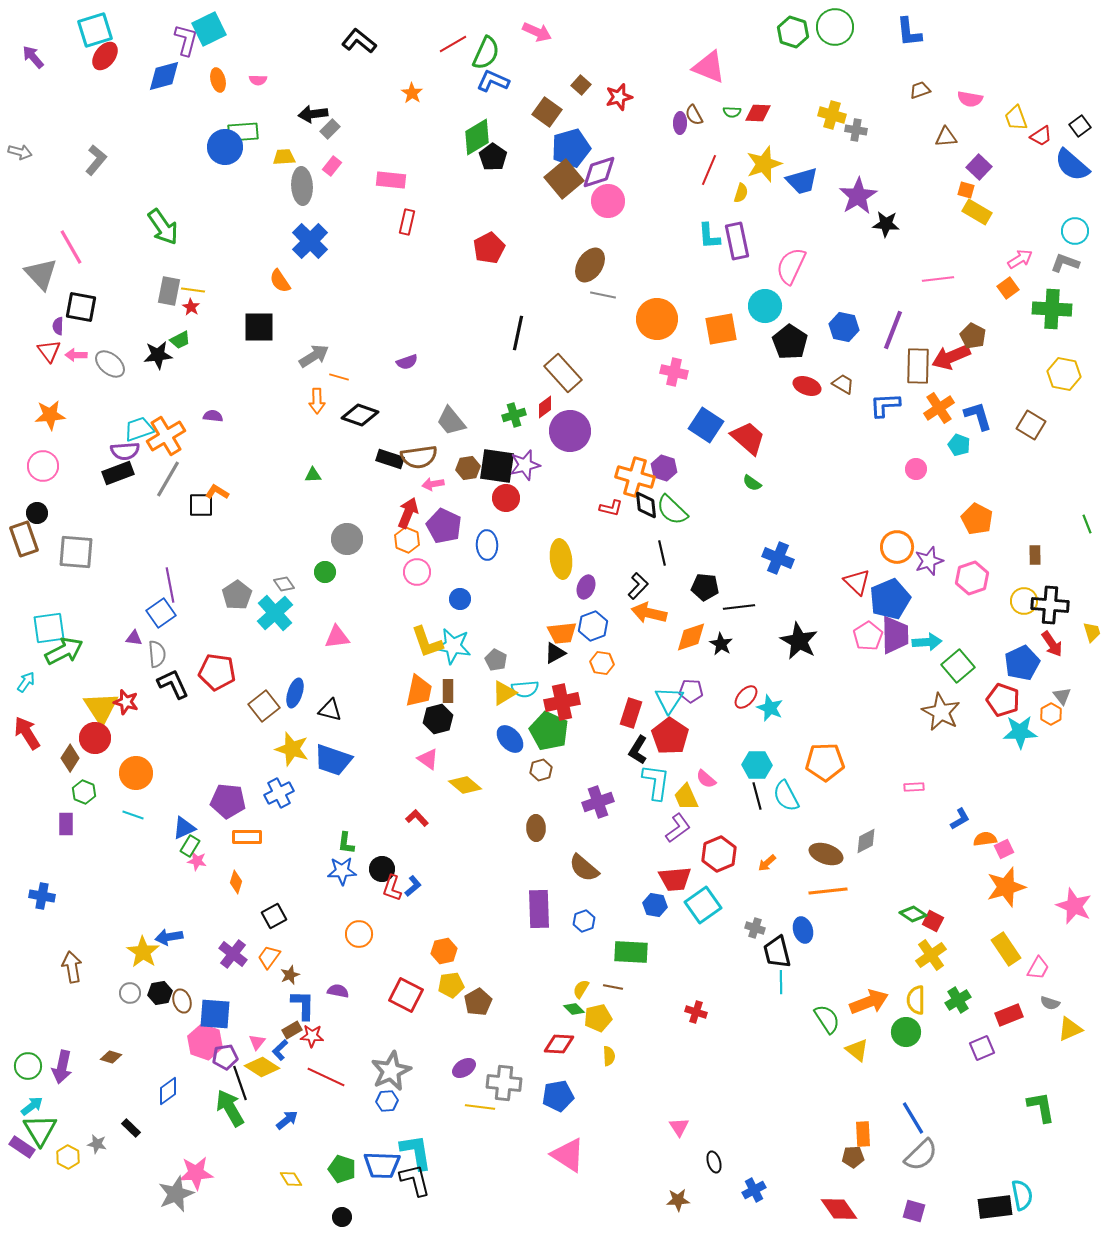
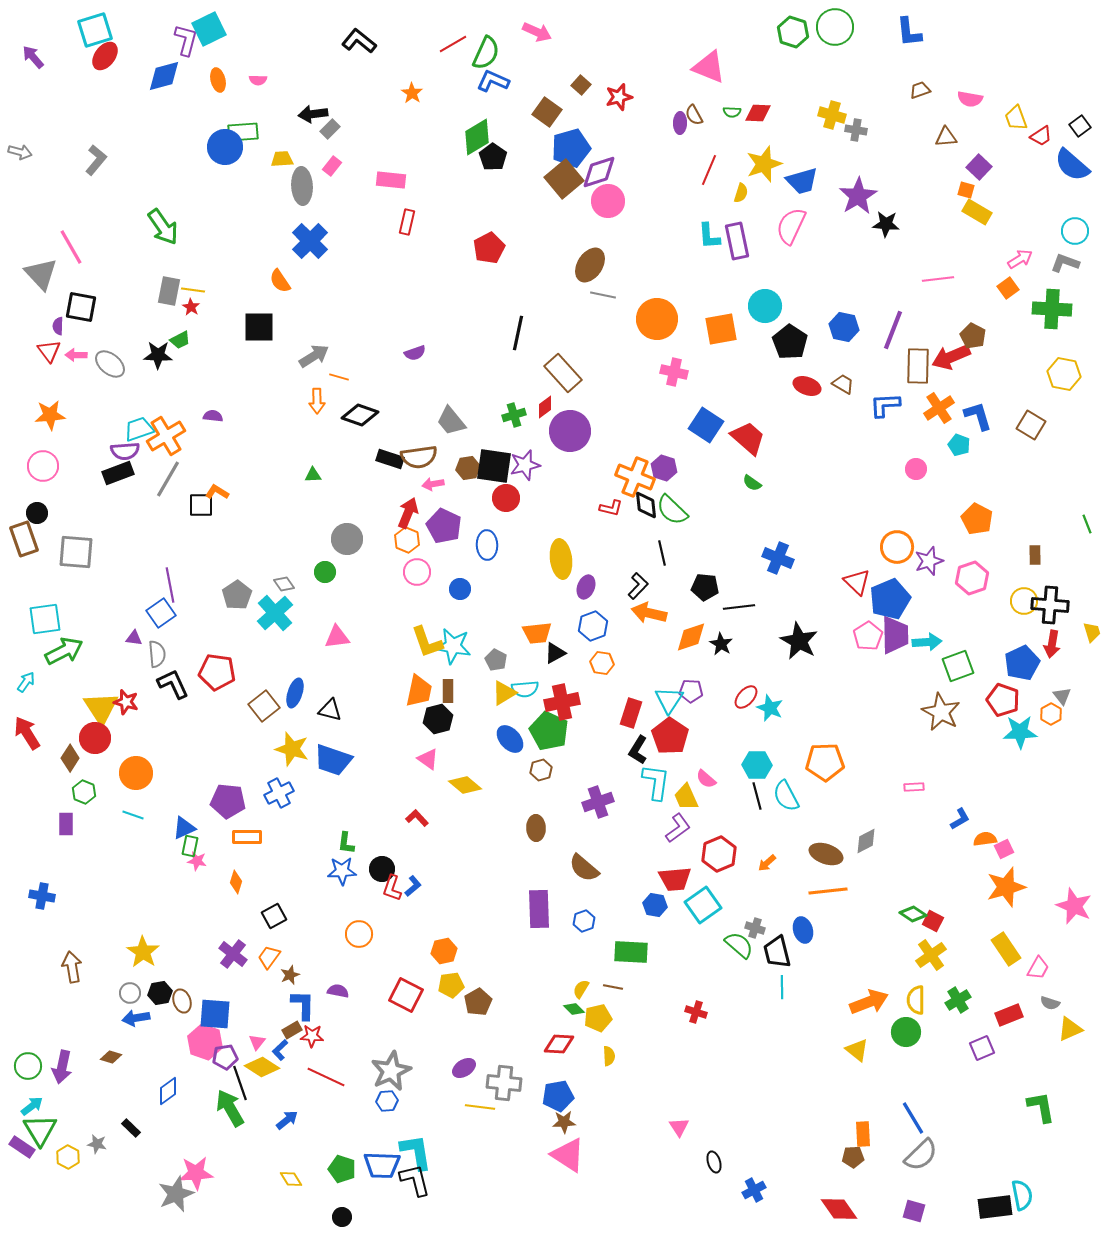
yellow trapezoid at (284, 157): moved 2 px left, 2 px down
pink semicircle at (791, 266): moved 40 px up
black star at (158, 355): rotated 8 degrees clockwise
purple semicircle at (407, 362): moved 8 px right, 9 px up
black square at (497, 466): moved 3 px left
orange cross at (635, 477): rotated 6 degrees clockwise
blue circle at (460, 599): moved 10 px up
cyan square at (49, 628): moved 4 px left, 9 px up
orange trapezoid at (562, 633): moved 25 px left
red arrow at (1052, 644): rotated 44 degrees clockwise
green square at (958, 666): rotated 20 degrees clockwise
green rectangle at (190, 846): rotated 20 degrees counterclockwise
blue arrow at (169, 937): moved 33 px left, 81 px down
cyan line at (781, 982): moved 1 px right, 5 px down
green semicircle at (827, 1019): moved 88 px left, 74 px up; rotated 16 degrees counterclockwise
brown star at (678, 1200): moved 114 px left, 78 px up
